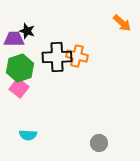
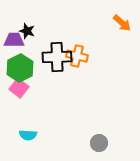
purple trapezoid: moved 1 px down
green hexagon: rotated 8 degrees counterclockwise
